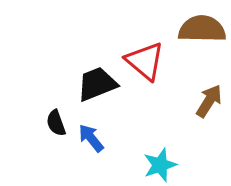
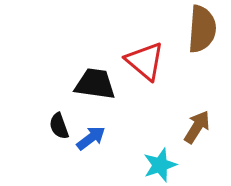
brown semicircle: rotated 93 degrees clockwise
black trapezoid: moved 2 px left; rotated 30 degrees clockwise
brown arrow: moved 12 px left, 26 px down
black semicircle: moved 3 px right, 3 px down
blue arrow: rotated 92 degrees clockwise
